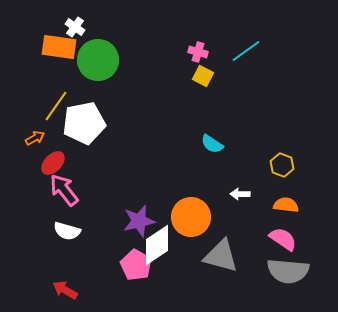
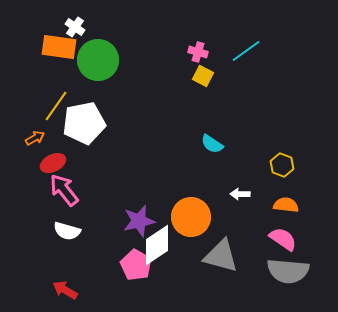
red ellipse: rotated 20 degrees clockwise
